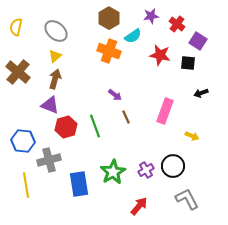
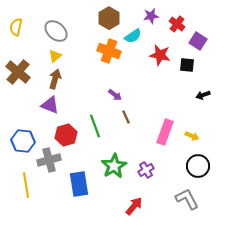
black square: moved 1 px left, 2 px down
black arrow: moved 2 px right, 2 px down
pink rectangle: moved 21 px down
red hexagon: moved 8 px down
black circle: moved 25 px right
green star: moved 1 px right, 6 px up
red arrow: moved 5 px left
